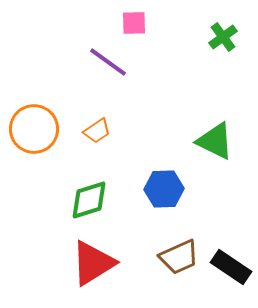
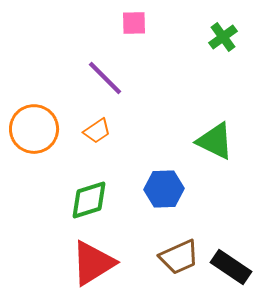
purple line: moved 3 px left, 16 px down; rotated 9 degrees clockwise
